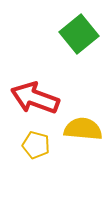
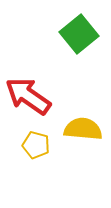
red arrow: moved 7 px left, 2 px up; rotated 15 degrees clockwise
